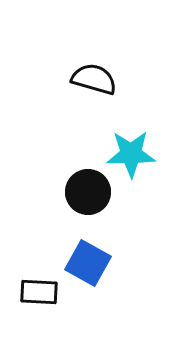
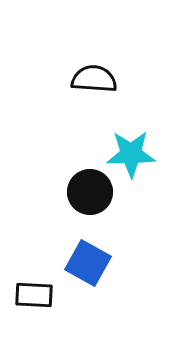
black semicircle: rotated 12 degrees counterclockwise
black circle: moved 2 px right
black rectangle: moved 5 px left, 3 px down
